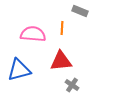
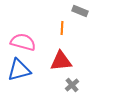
pink semicircle: moved 10 px left, 8 px down; rotated 10 degrees clockwise
gray cross: rotated 16 degrees clockwise
